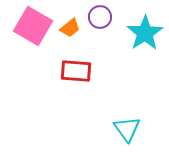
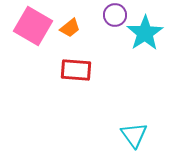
purple circle: moved 15 px right, 2 px up
red rectangle: moved 1 px up
cyan triangle: moved 7 px right, 6 px down
